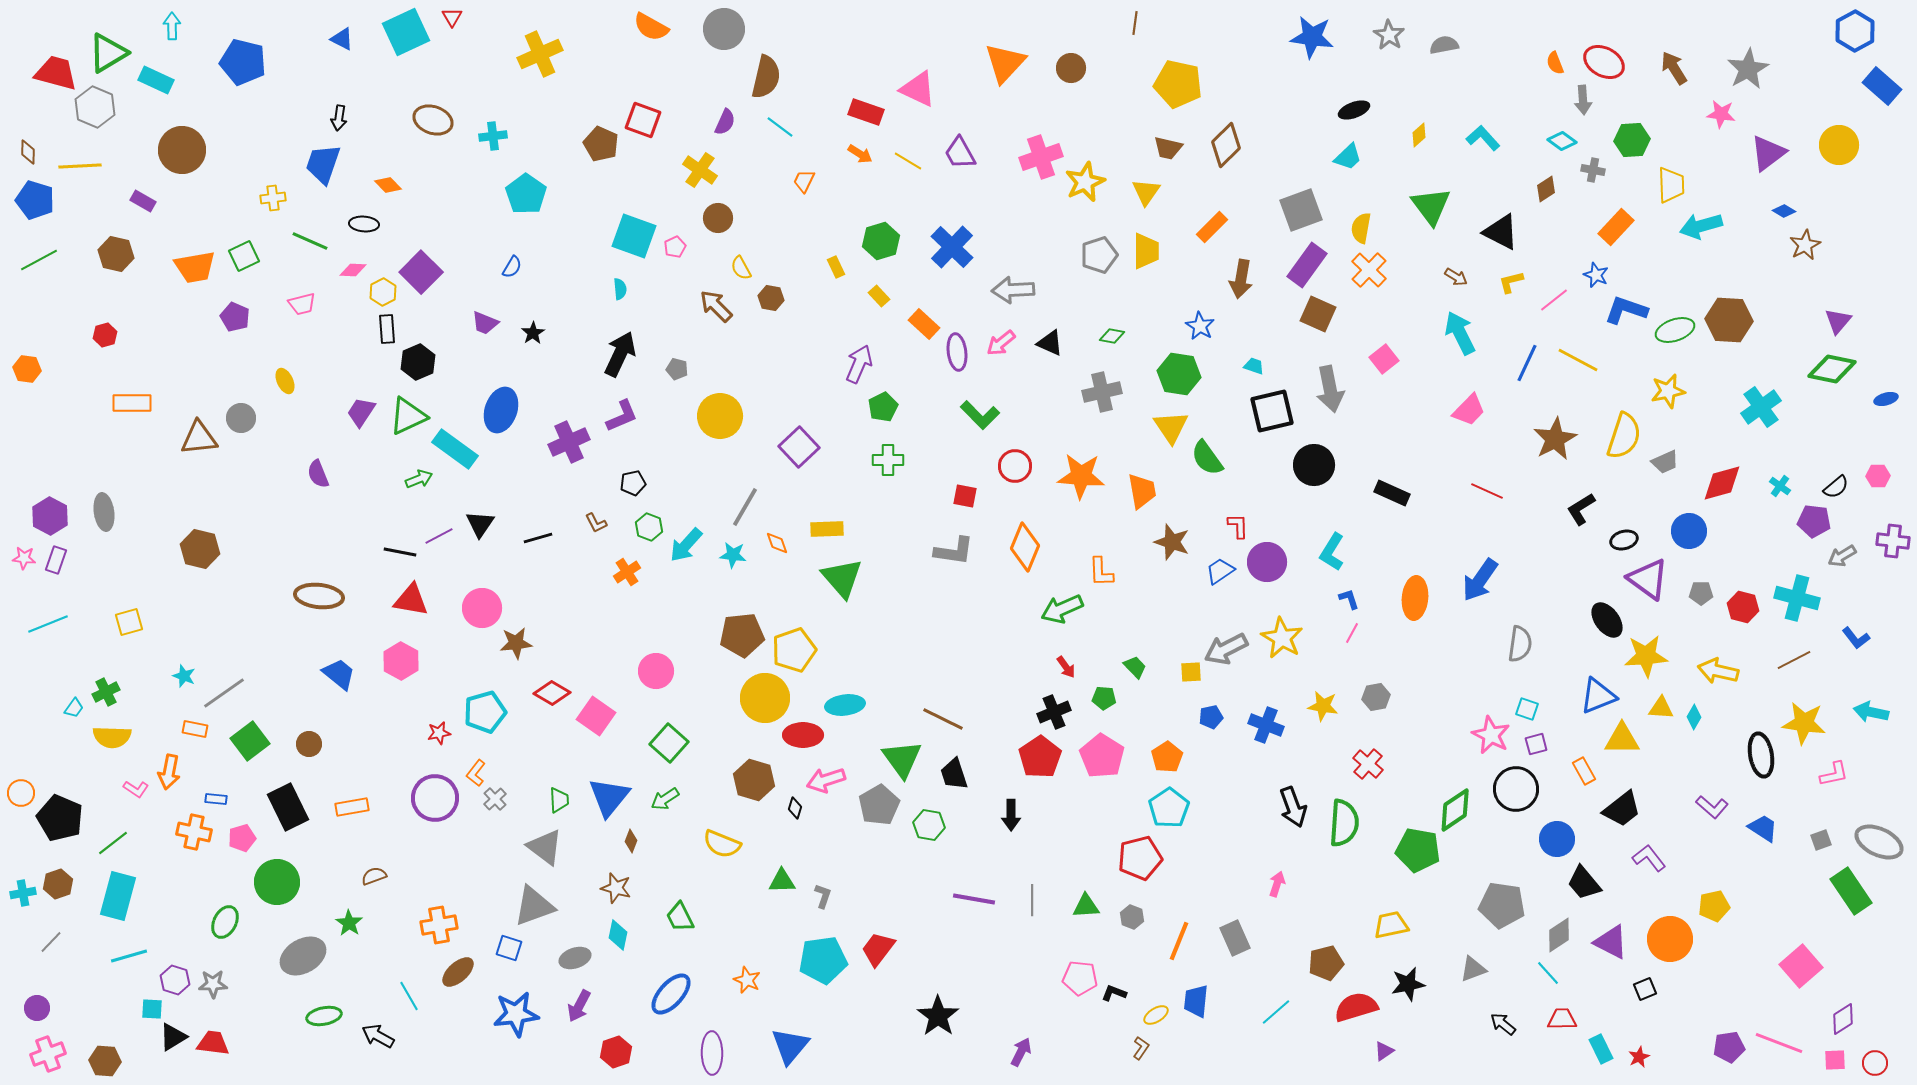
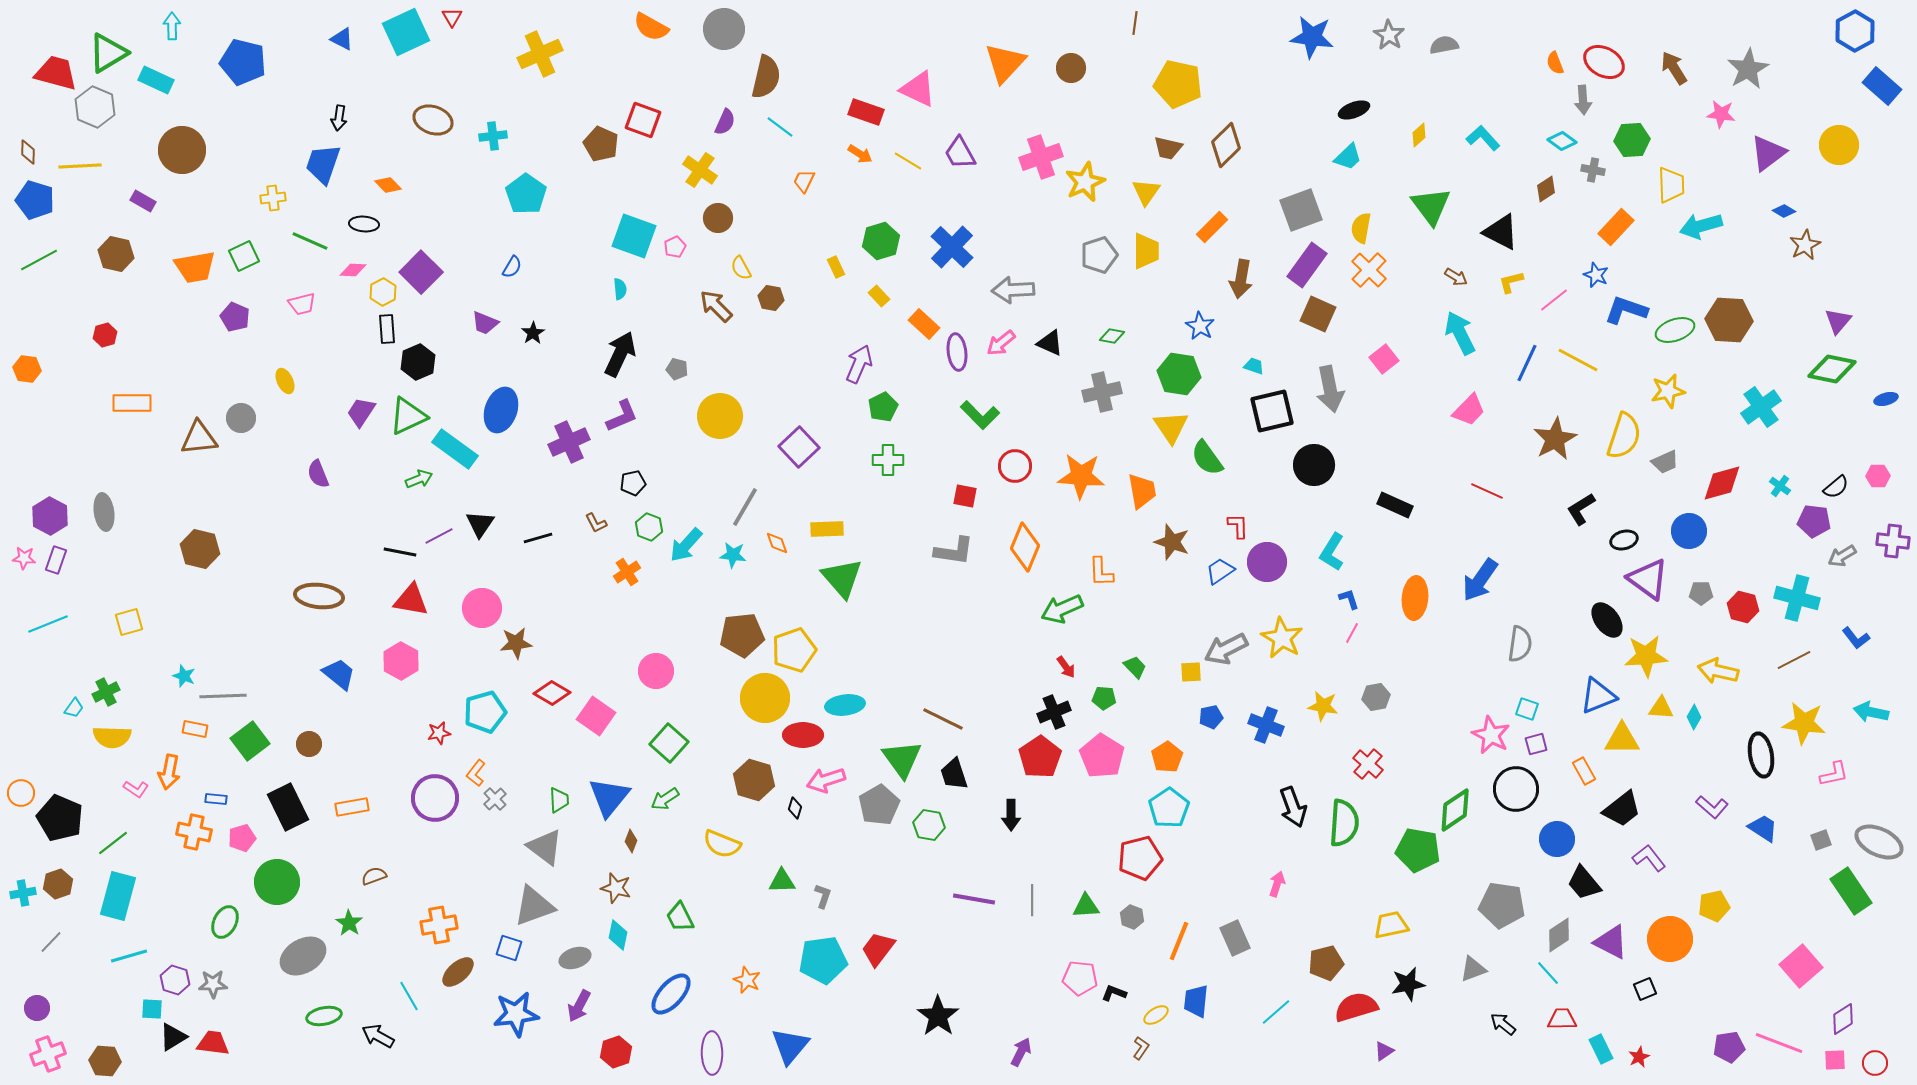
black rectangle at (1392, 493): moved 3 px right, 12 px down
gray line at (224, 693): moved 1 px left, 3 px down; rotated 33 degrees clockwise
